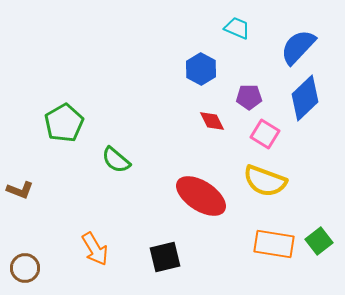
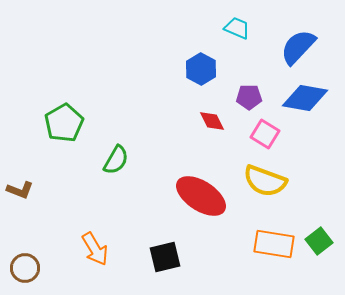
blue diamond: rotated 54 degrees clockwise
green semicircle: rotated 100 degrees counterclockwise
